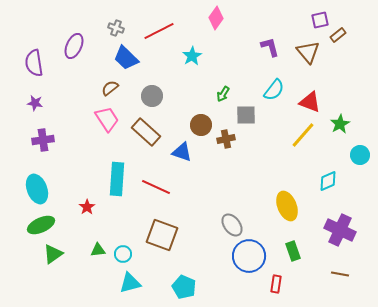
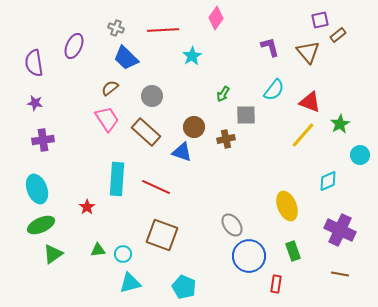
red line at (159, 31): moved 4 px right, 1 px up; rotated 24 degrees clockwise
brown circle at (201, 125): moved 7 px left, 2 px down
